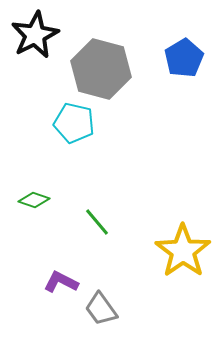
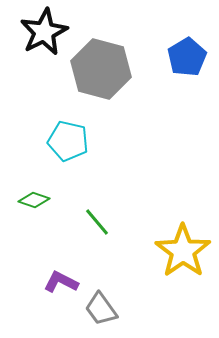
black star: moved 9 px right, 3 px up
blue pentagon: moved 3 px right, 1 px up
cyan pentagon: moved 6 px left, 18 px down
